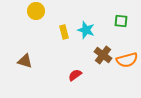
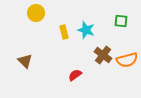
yellow circle: moved 2 px down
brown triangle: rotated 28 degrees clockwise
